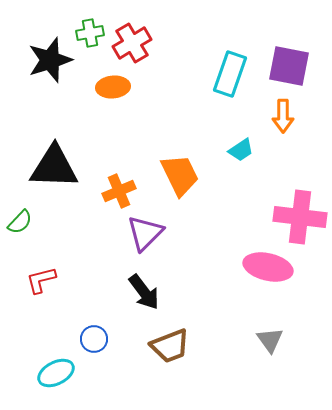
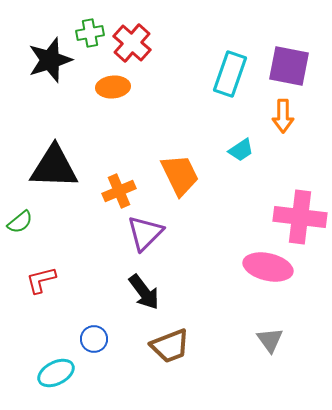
red cross: rotated 18 degrees counterclockwise
green semicircle: rotated 8 degrees clockwise
